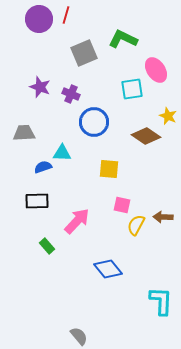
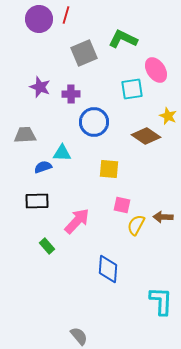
purple cross: rotated 24 degrees counterclockwise
gray trapezoid: moved 1 px right, 2 px down
blue diamond: rotated 44 degrees clockwise
